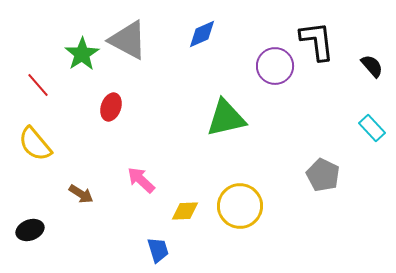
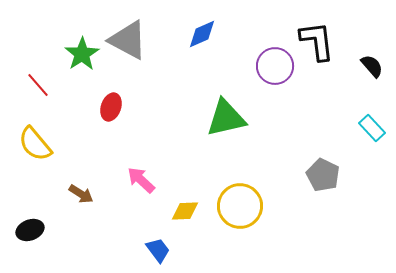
blue trapezoid: rotated 20 degrees counterclockwise
